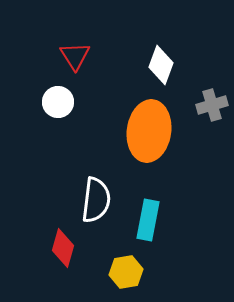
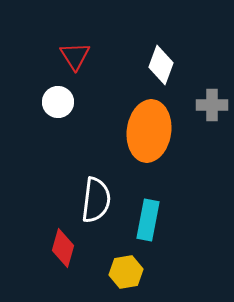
gray cross: rotated 16 degrees clockwise
